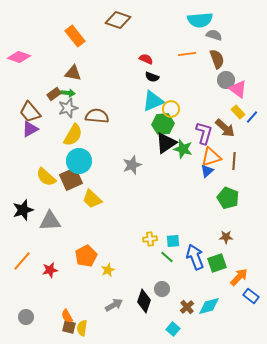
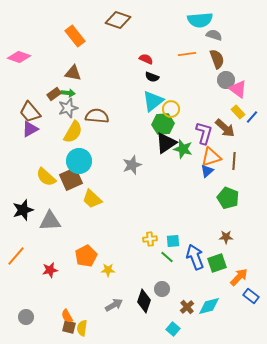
cyan triangle at (153, 101): rotated 15 degrees counterclockwise
yellow semicircle at (73, 135): moved 3 px up
orange line at (22, 261): moved 6 px left, 5 px up
yellow star at (108, 270): rotated 24 degrees clockwise
